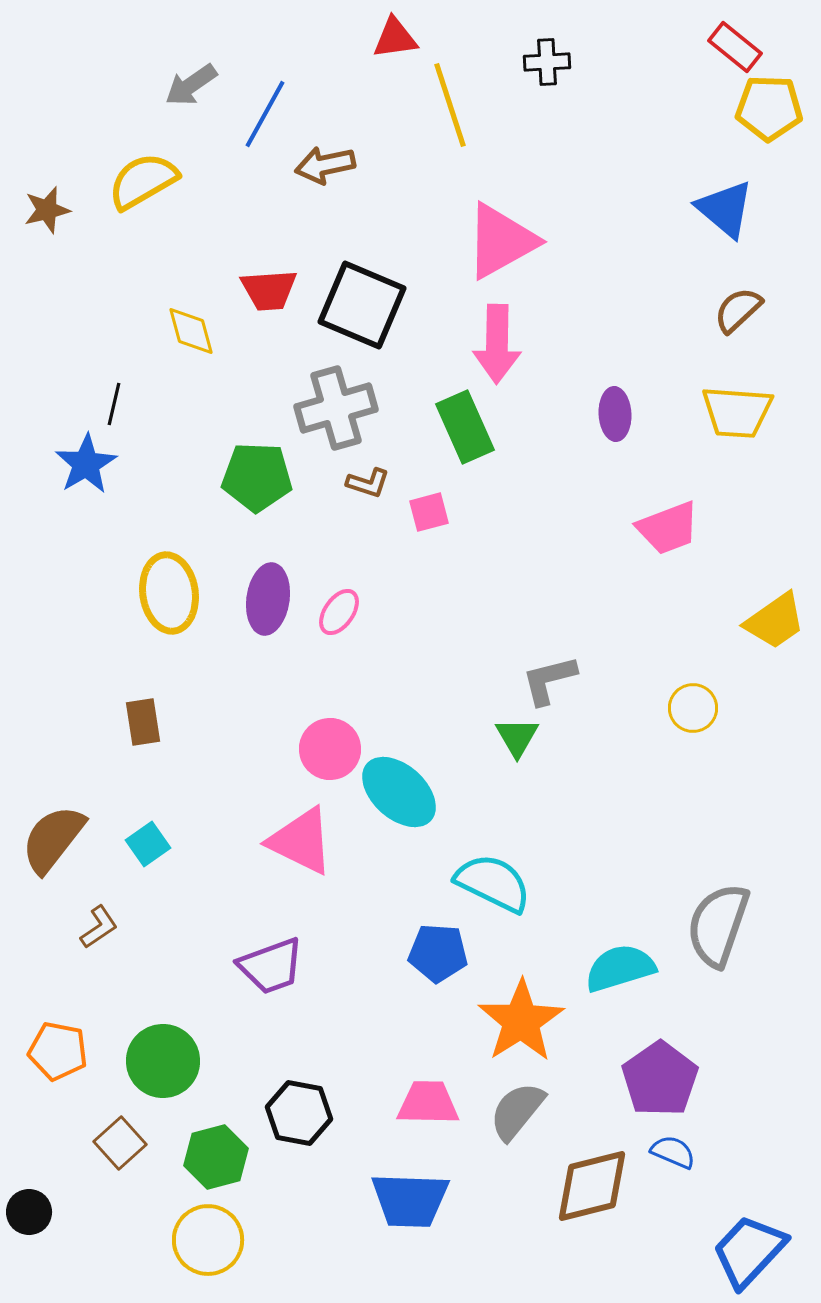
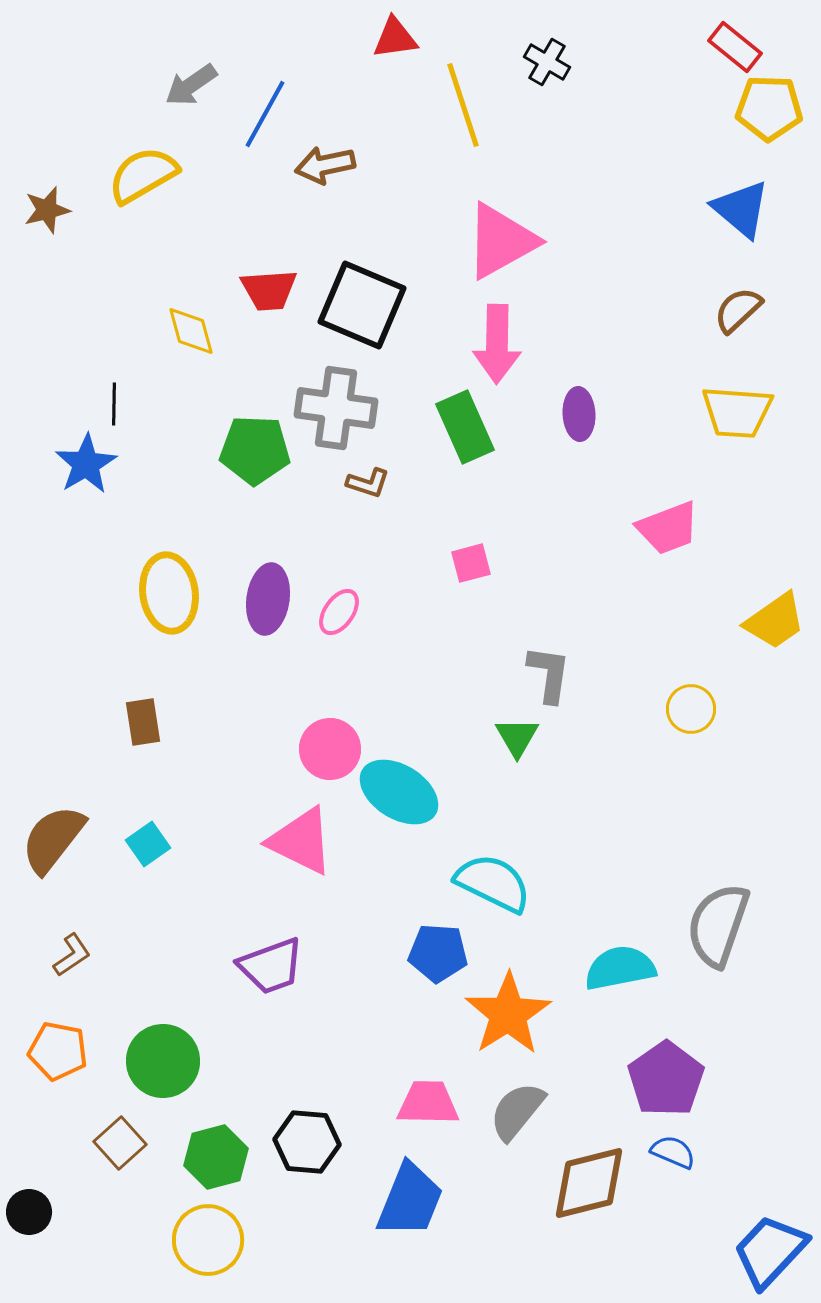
black cross at (547, 62): rotated 33 degrees clockwise
yellow line at (450, 105): moved 13 px right
yellow semicircle at (143, 181): moved 6 px up
blue triangle at (725, 209): moved 16 px right
black line at (114, 404): rotated 12 degrees counterclockwise
gray cross at (336, 408): rotated 24 degrees clockwise
purple ellipse at (615, 414): moved 36 px left
green pentagon at (257, 477): moved 2 px left, 27 px up
pink square at (429, 512): moved 42 px right, 51 px down
gray L-shape at (549, 680): moved 6 px up; rotated 112 degrees clockwise
yellow circle at (693, 708): moved 2 px left, 1 px down
cyan ellipse at (399, 792): rotated 10 degrees counterclockwise
brown L-shape at (99, 927): moved 27 px left, 28 px down
cyan semicircle at (620, 968): rotated 6 degrees clockwise
orange star at (521, 1021): moved 13 px left, 7 px up
purple pentagon at (660, 1079): moved 6 px right
black hexagon at (299, 1113): moved 8 px right, 29 px down; rotated 6 degrees counterclockwise
brown diamond at (592, 1186): moved 3 px left, 3 px up
blue trapezoid at (410, 1200): rotated 70 degrees counterclockwise
blue trapezoid at (749, 1251): moved 21 px right
